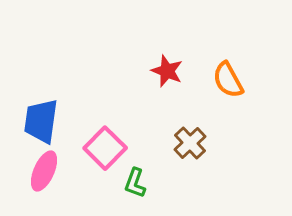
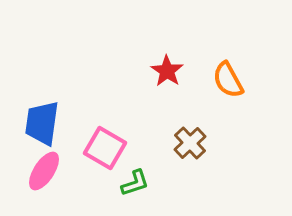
red star: rotated 12 degrees clockwise
blue trapezoid: moved 1 px right, 2 px down
pink square: rotated 15 degrees counterclockwise
pink ellipse: rotated 9 degrees clockwise
green L-shape: rotated 128 degrees counterclockwise
